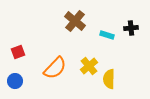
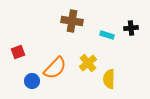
brown cross: moved 3 px left; rotated 30 degrees counterclockwise
yellow cross: moved 1 px left, 3 px up
blue circle: moved 17 px right
